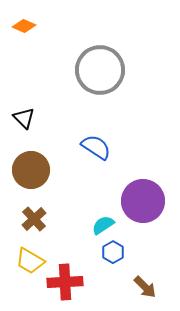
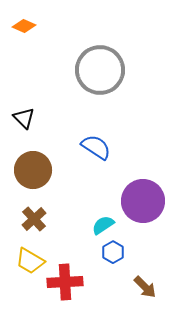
brown circle: moved 2 px right
